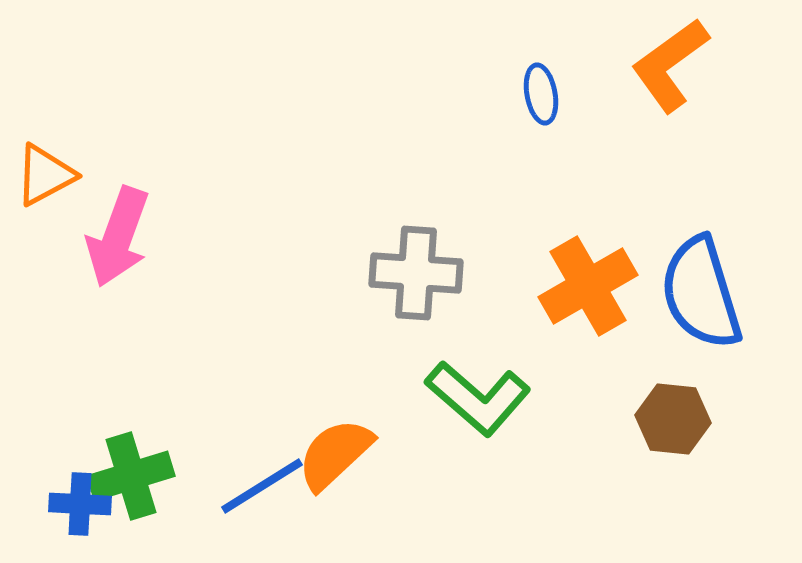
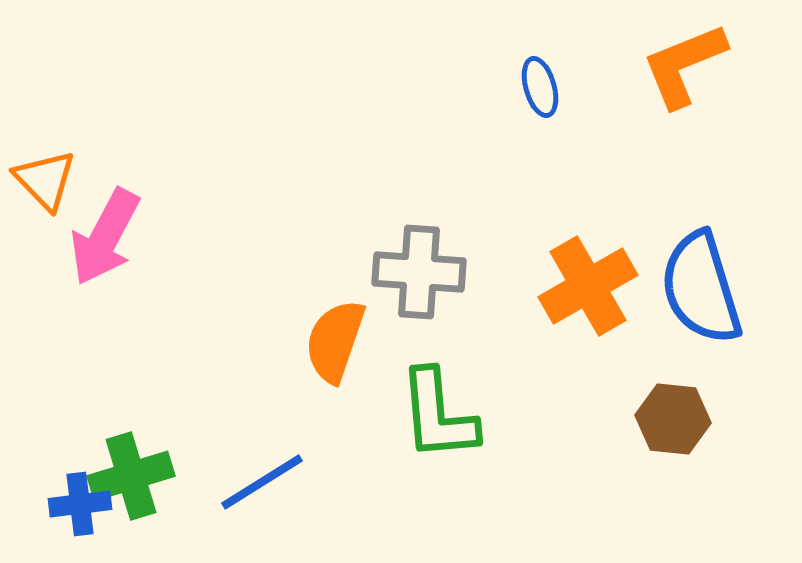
orange L-shape: moved 14 px right; rotated 14 degrees clockwise
blue ellipse: moved 1 px left, 7 px up; rotated 6 degrees counterclockwise
orange triangle: moved 5 px down; rotated 46 degrees counterclockwise
pink arrow: moved 13 px left; rotated 8 degrees clockwise
gray cross: moved 3 px right, 1 px up
blue semicircle: moved 5 px up
green L-shape: moved 40 px left, 17 px down; rotated 44 degrees clockwise
orange semicircle: moved 113 px up; rotated 28 degrees counterclockwise
blue line: moved 4 px up
blue cross: rotated 10 degrees counterclockwise
